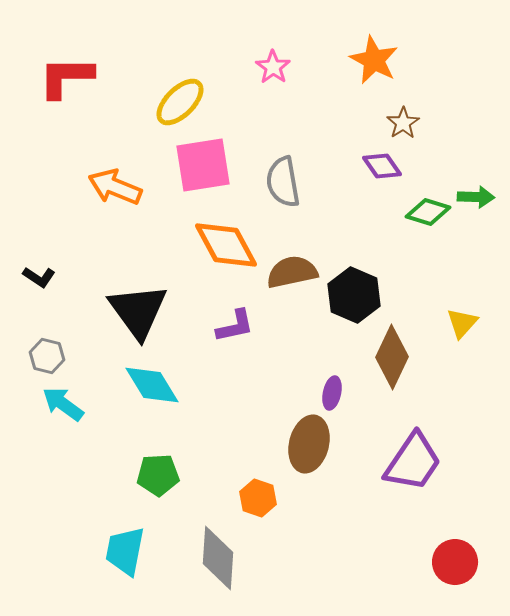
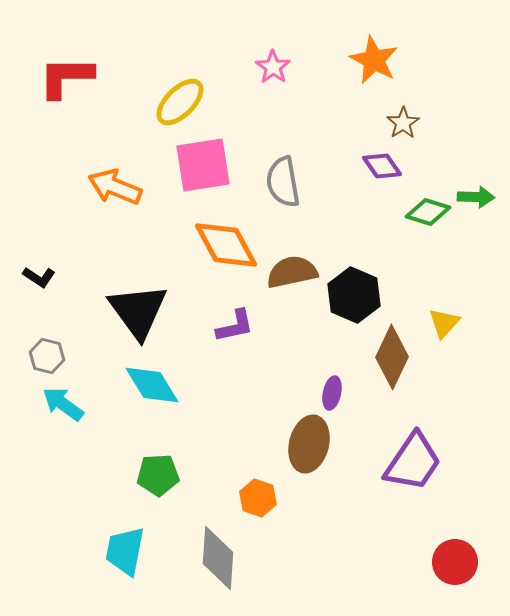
yellow triangle: moved 18 px left
